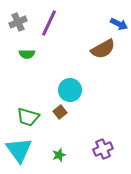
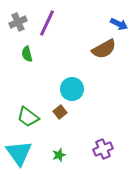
purple line: moved 2 px left
brown semicircle: moved 1 px right
green semicircle: rotated 77 degrees clockwise
cyan circle: moved 2 px right, 1 px up
green trapezoid: rotated 20 degrees clockwise
cyan triangle: moved 3 px down
